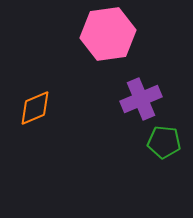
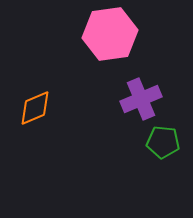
pink hexagon: moved 2 px right
green pentagon: moved 1 px left
